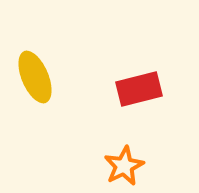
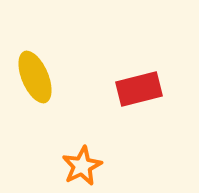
orange star: moved 42 px left
